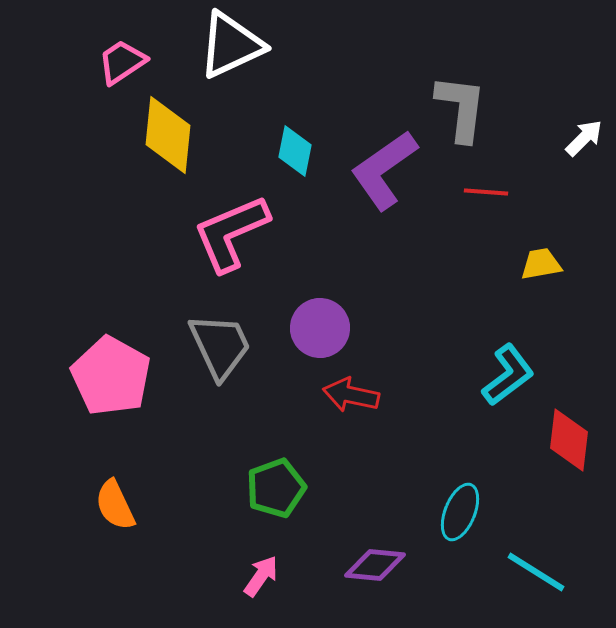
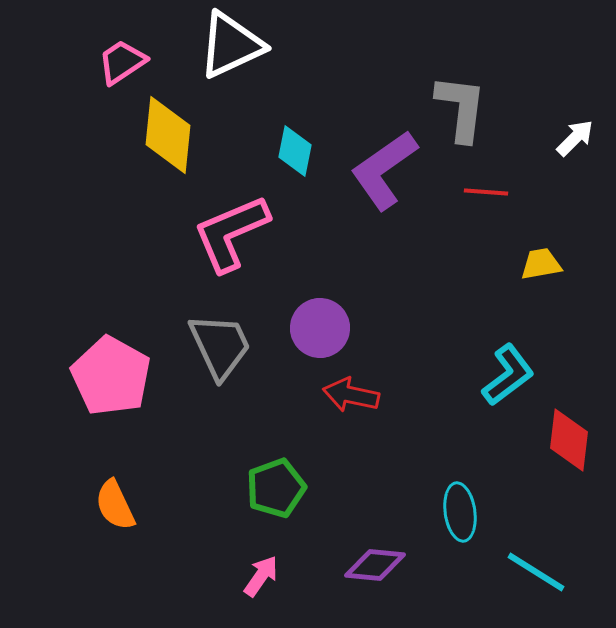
white arrow: moved 9 px left
cyan ellipse: rotated 30 degrees counterclockwise
